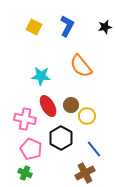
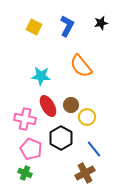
black star: moved 4 px left, 4 px up
yellow circle: moved 1 px down
